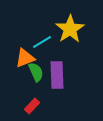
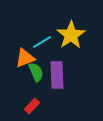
yellow star: moved 1 px right, 6 px down
